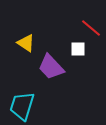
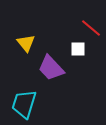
yellow triangle: rotated 18 degrees clockwise
purple trapezoid: moved 1 px down
cyan trapezoid: moved 2 px right, 2 px up
